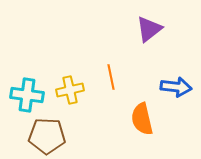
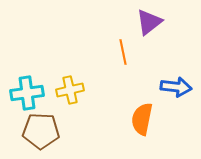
purple triangle: moved 7 px up
orange line: moved 12 px right, 25 px up
cyan cross: moved 2 px up; rotated 16 degrees counterclockwise
orange semicircle: rotated 24 degrees clockwise
brown pentagon: moved 6 px left, 5 px up
